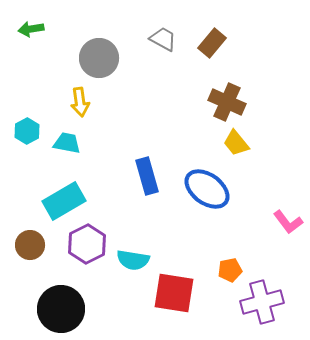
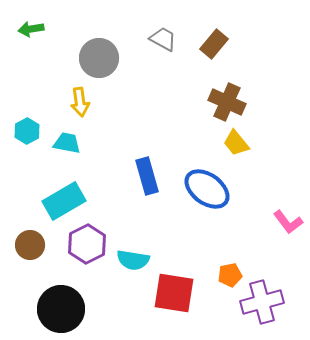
brown rectangle: moved 2 px right, 1 px down
orange pentagon: moved 5 px down
